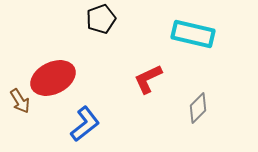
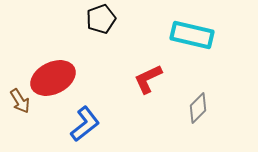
cyan rectangle: moved 1 px left, 1 px down
